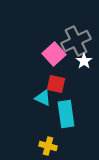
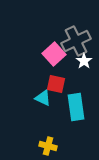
cyan rectangle: moved 10 px right, 7 px up
